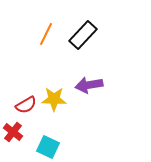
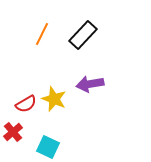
orange line: moved 4 px left
purple arrow: moved 1 px right, 1 px up
yellow star: rotated 20 degrees clockwise
red semicircle: moved 1 px up
red cross: rotated 12 degrees clockwise
